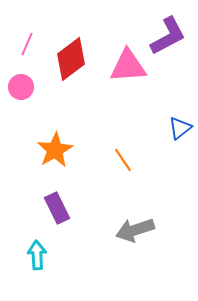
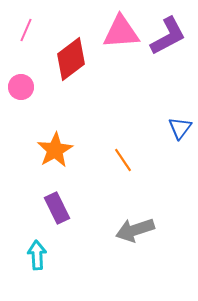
pink line: moved 1 px left, 14 px up
pink triangle: moved 7 px left, 34 px up
blue triangle: rotated 15 degrees counterclockwise
